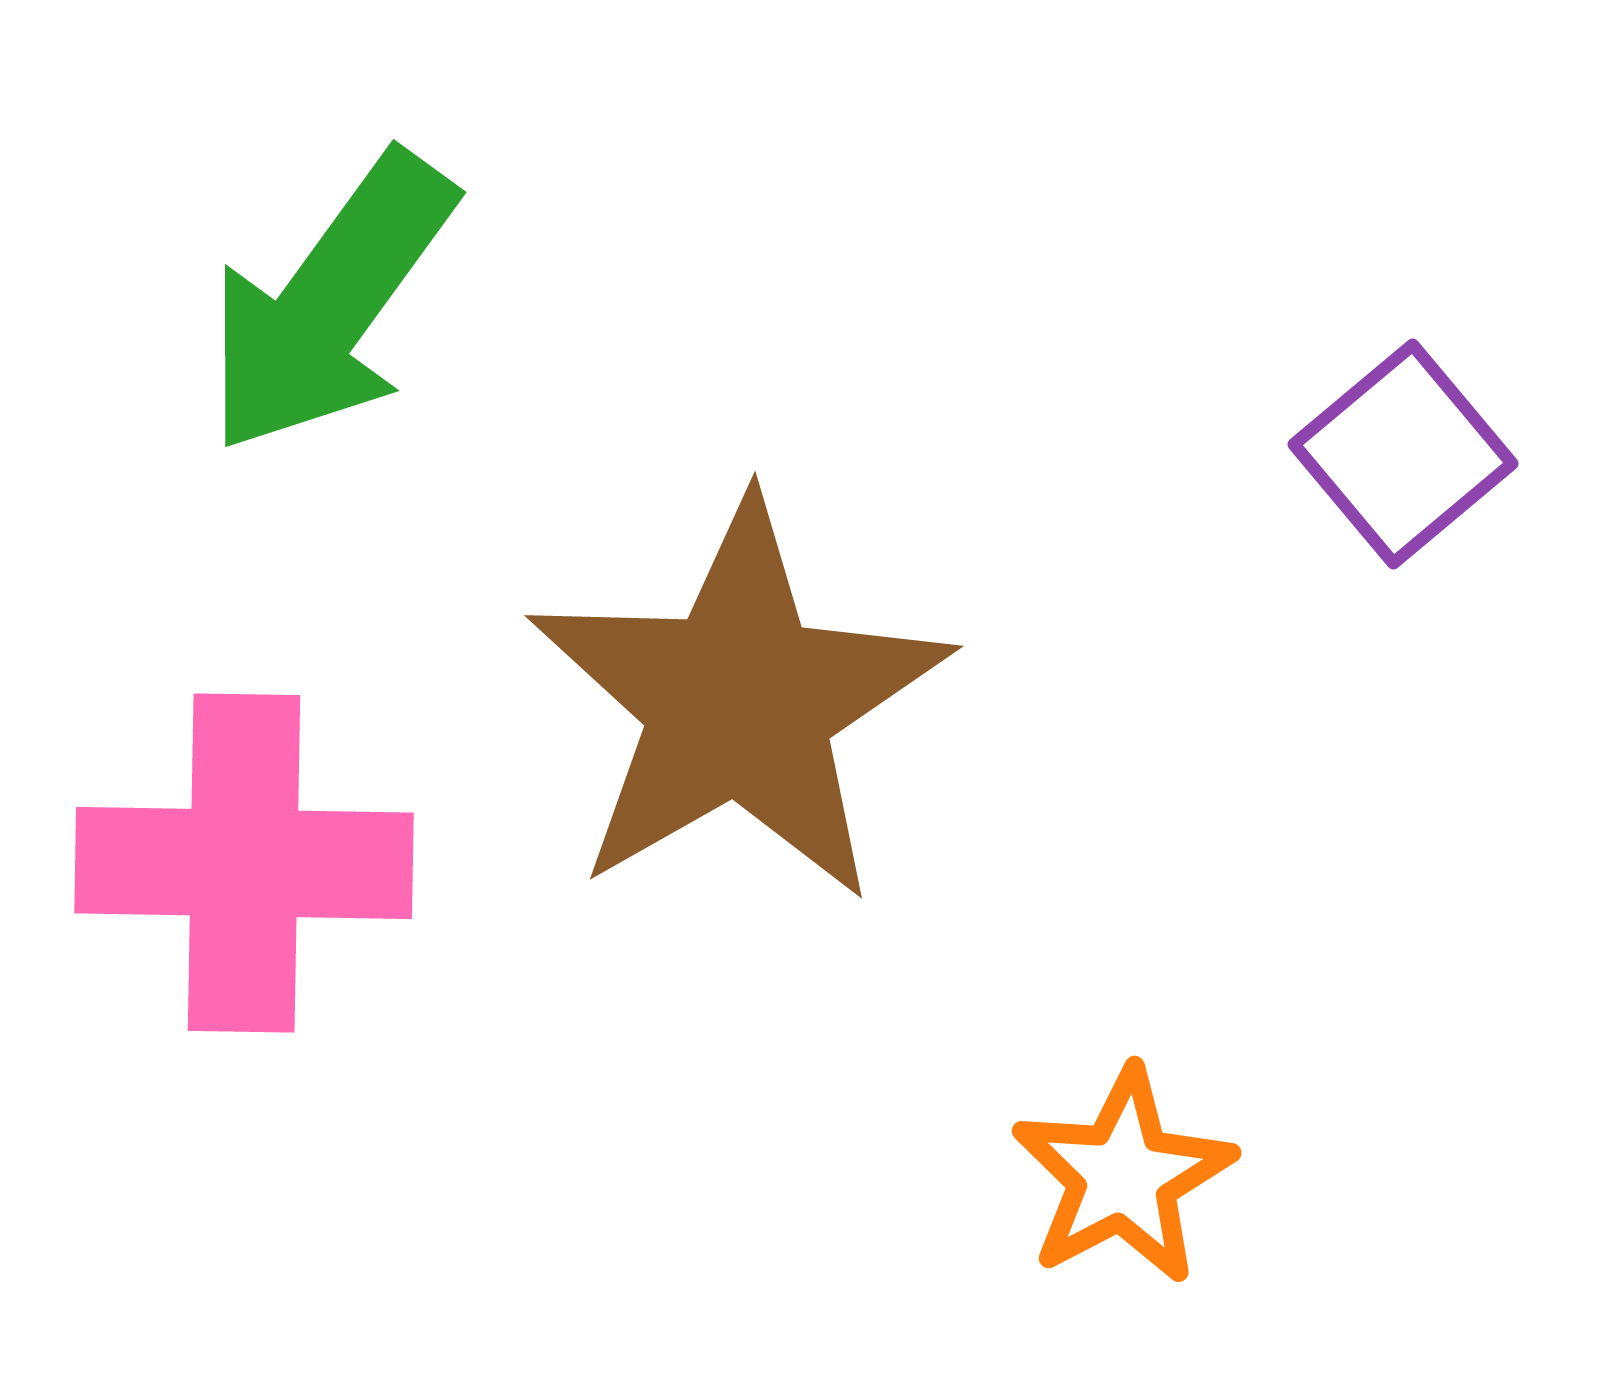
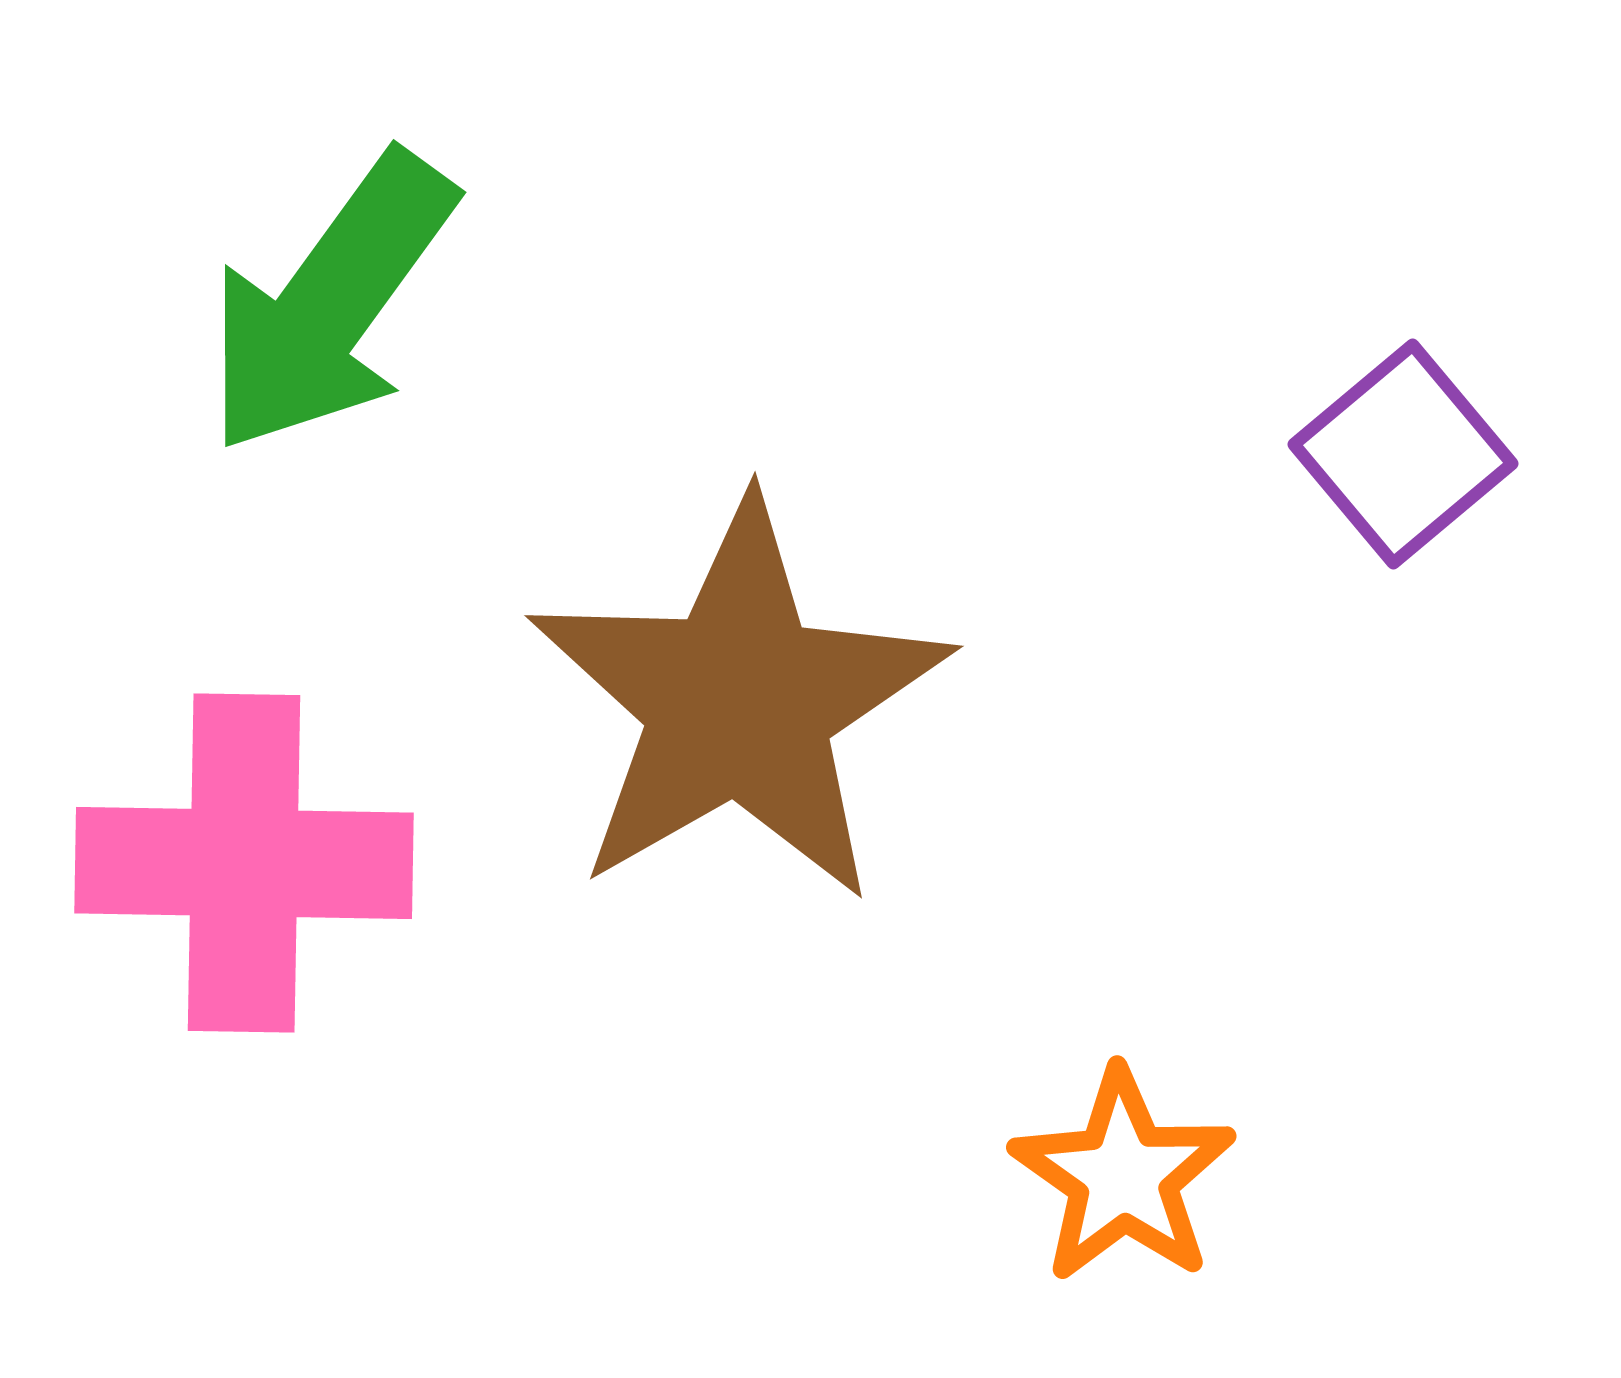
orange star: rotated 9 degrees counterclockwise
